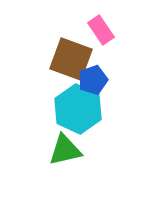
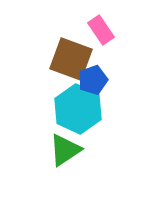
green triangle: rotated 21 degrees counterclockwise
